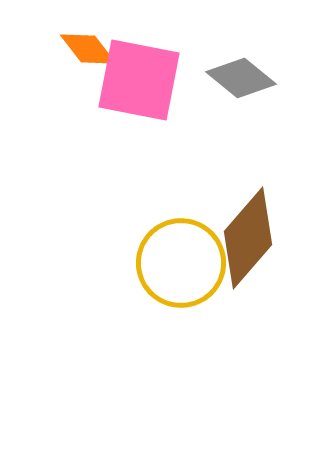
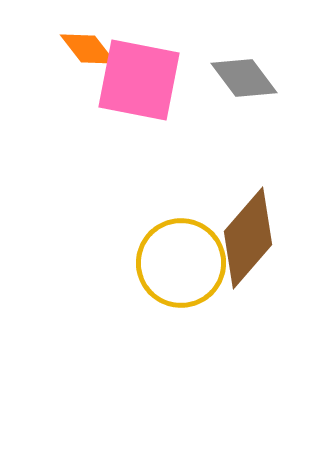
gray diamond: moved 3 px right; rotated 14 degrees clockwise
